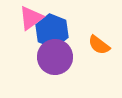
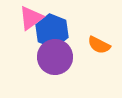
orange semicircle: rotated 10 degrees counterclockwise
